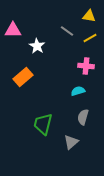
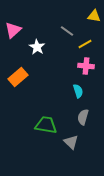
yellow triangle: moved 5 px right
pink triangle: rotated 42 degrees counterclockwise
yellow line: moved 5 px left, 6 px down
white star: moved 1 px down
orange rectangle: moved 5 px left
cyan semicircle: rotated 88 degrees clockwise
green trapezoid: moved 3 px right, 1 px down; rotated 85 degrees clockwise
gray triangle: rotated 35 degrees counterclockwise
